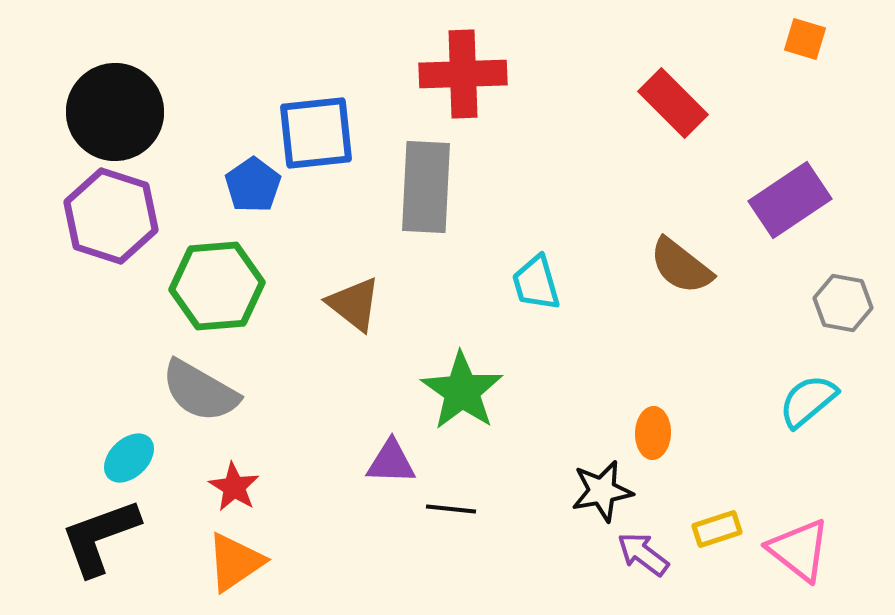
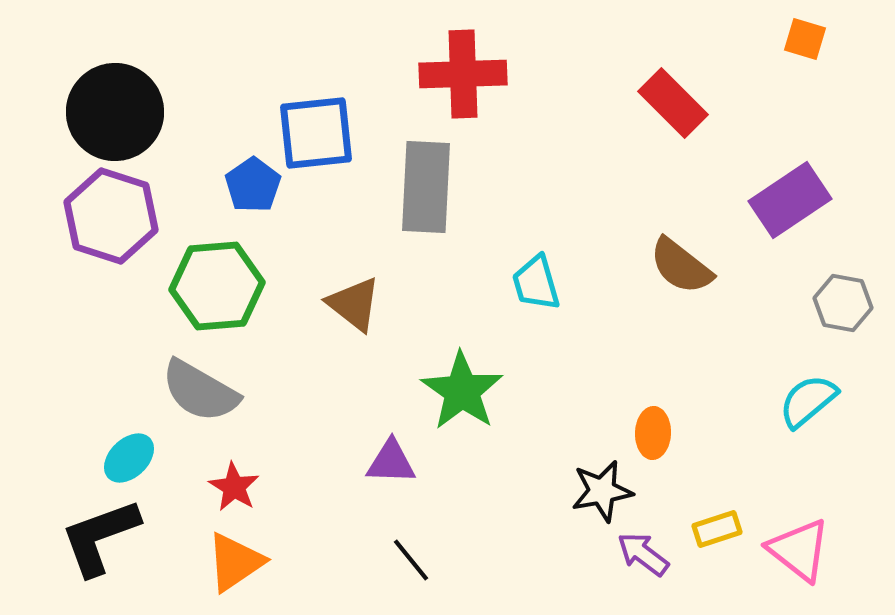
black line: moved 40 px left, 51 px down; rotated 45 degrees clockwise
